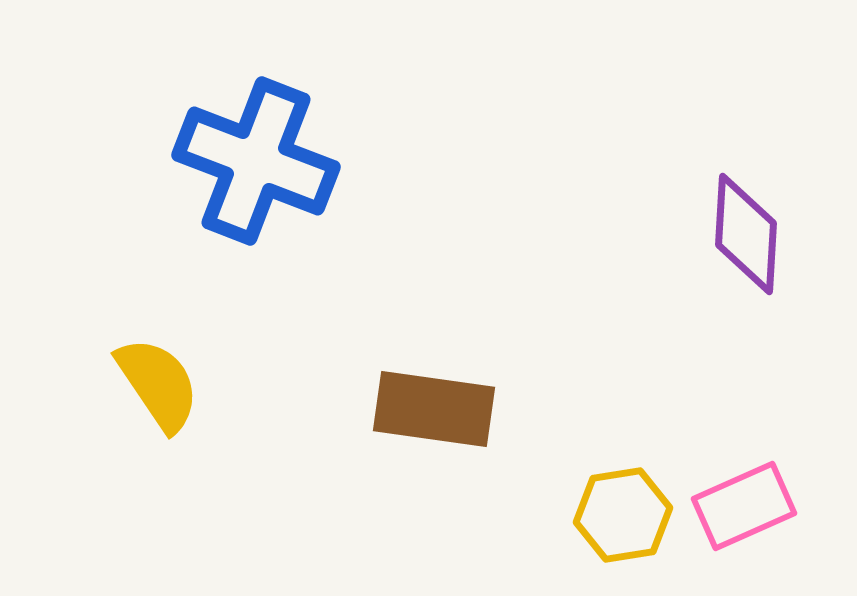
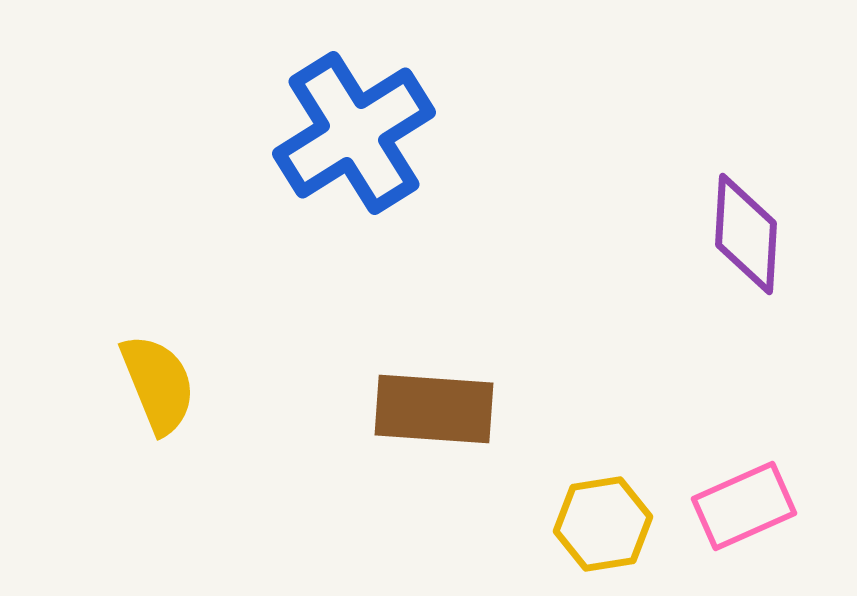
blue cross: moved 98 px right, 28 px up; rotated 37 degrees clockwise
yellow semicircle: rotated 12 degrees clockwise
brown rectangle: rotated 4 degrees counterclockwise
yellow hexagon: moved 20 px left, 9 px down
